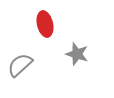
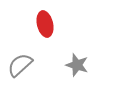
gray star: moved 11 px down
